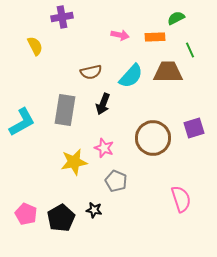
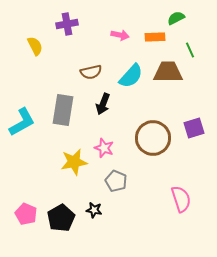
purple cross: moved 5 px right, 7 px down
gray rectangle: moved 2 px left
